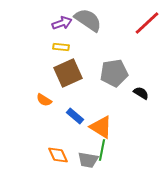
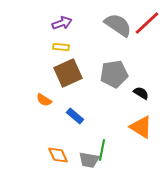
gray semicircle: moved 30 px right, 5 px down
gray pentagon: moved 1 px down
orange triangle: moved 40 px right
gray trapezoid: moved 1 px right
